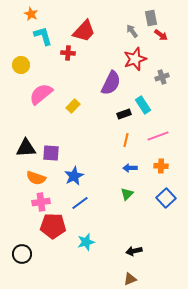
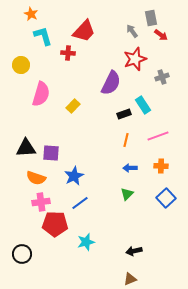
pink semicircle: rotated 145 degrees clockwise
red pentagon: moved 2 px right, 2 px up
